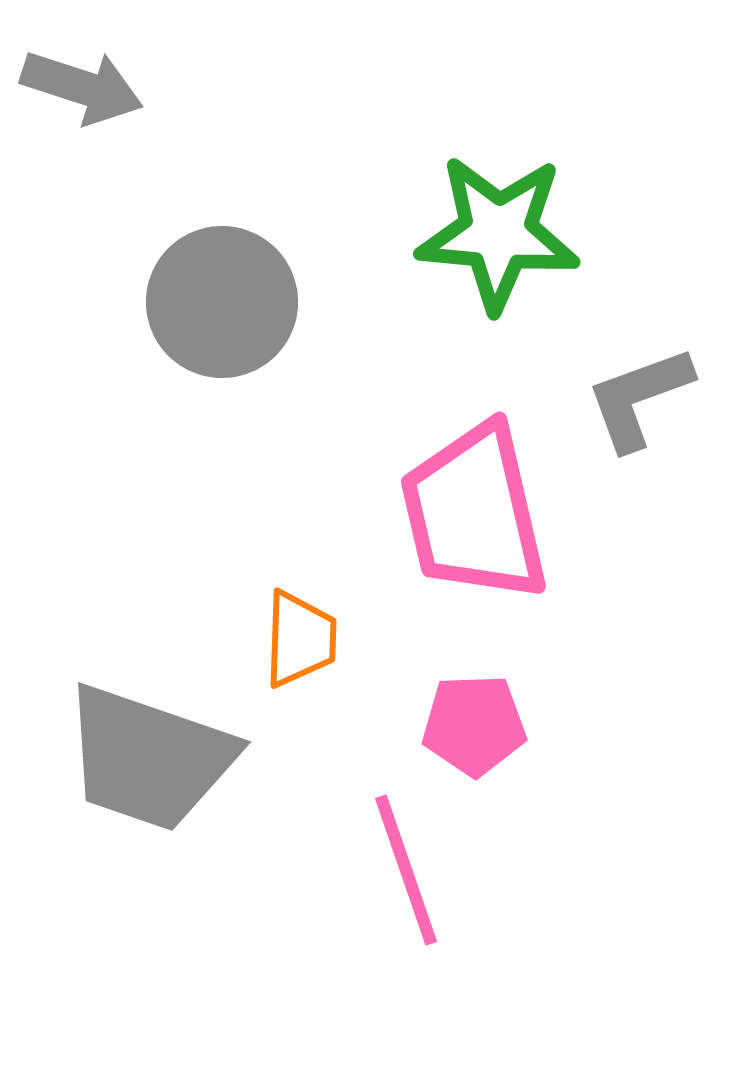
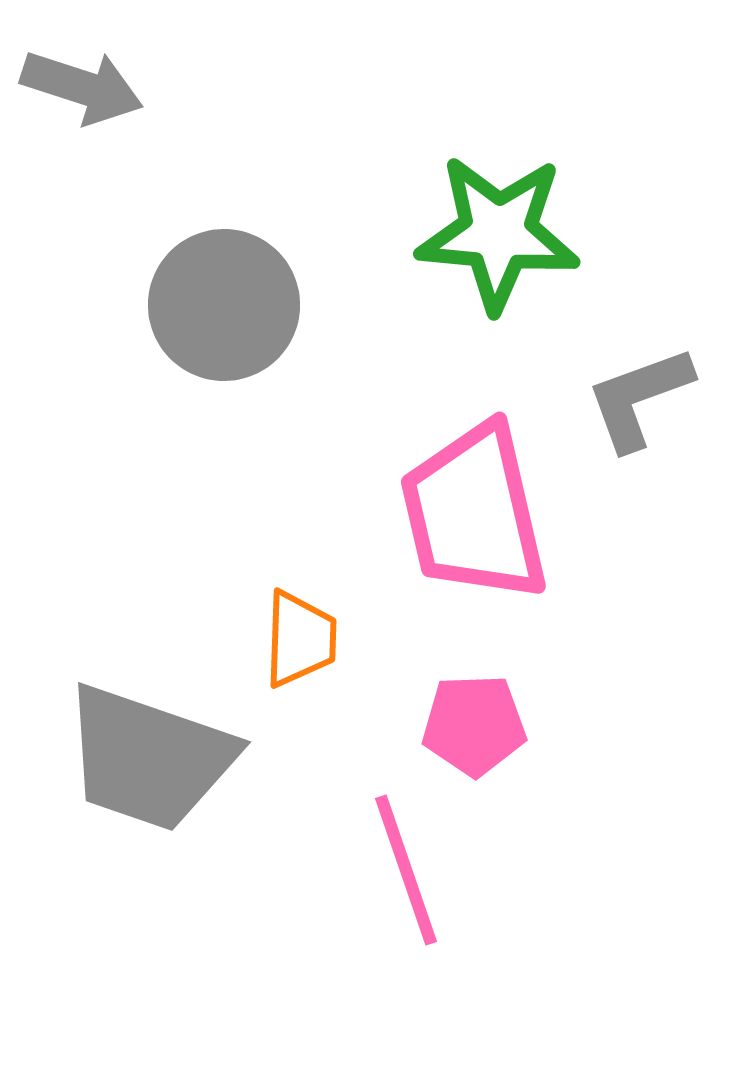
gray circle: moved 2 px right, 3 px down
